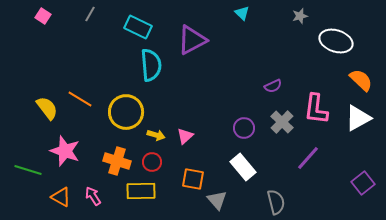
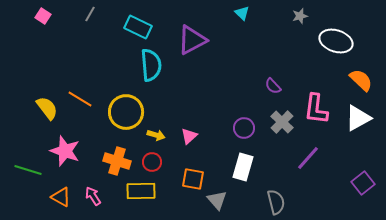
purple semicircle: rotated 72 degrees clockwise
pink triangle: moved 4 px right
white rectangle: rotated 56 degrees clockwise
